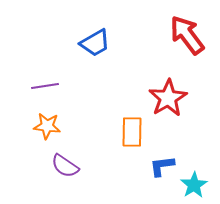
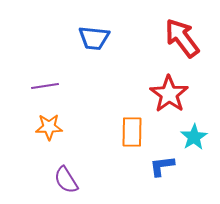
red arrow: moved 5 px left, 3 px down
blue trapezoid: moved 1 px left, 5 px up; rotated 36 degrees clockwise
red star: moved 1 px right, 4 px up; rotated 6 degrees counterclockwise
orange star: moved 2 px right, 1 px down; rotated 8 degrees counterclockwise
purple semicircle: moved 1 px right, 14 px down; rotated 24 degrees clockwise
cyan star: moved 48 px up
